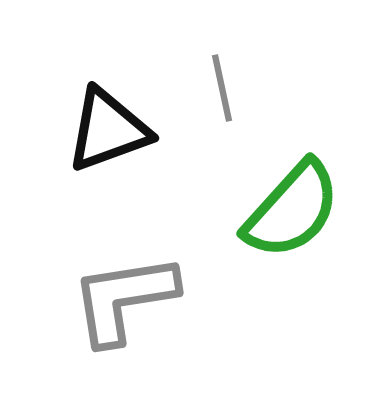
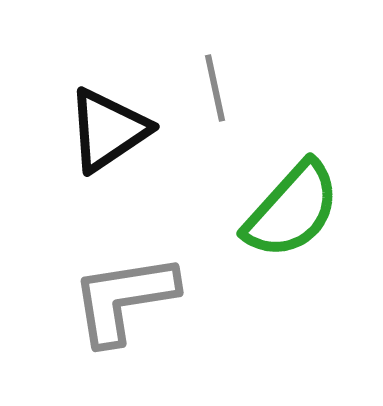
gray line: moved 7 px left
black triangle: rotated 14 degrees counterclockwise
